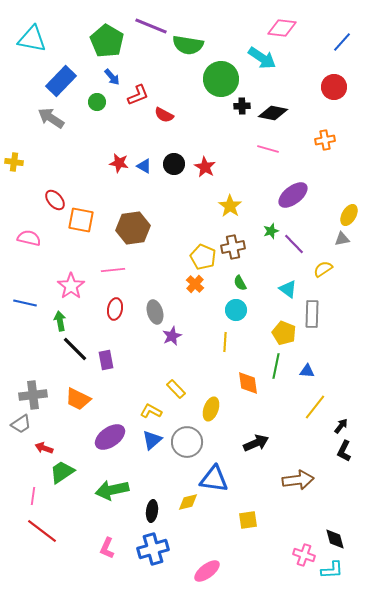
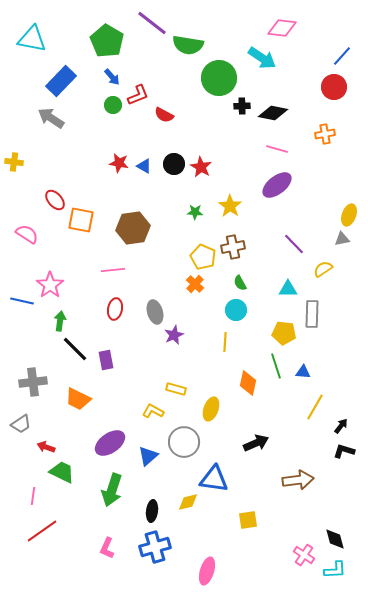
purple line at (151, 26): moved 1 px right, 3 px up; rotated 16 degrees clockwise
blue line at (342, 42): moved 14 px down
green circle at (221, 79): moved 2 px left, 1 px up
green circle at (97, 102): moved 16 px right, 3 px down
orange cross at (325, 140): moved 6 px up
pink line at (268, 149): moved 9 px right
red star at (205, 167): moved 4 px left
purple ellipse at (293, 195): moved 16 px left, 10 px up
yellow ellipse at (349, 215): rotated 10 degrees counterclockwise
green star at (271, 231): moved 76 px left, 19 px up; rotated 21 degrees clockwise
pink semicircle at (29, 238): moved 2 px left, 4 px up; rotated 20 degrees clockwise
pink star at (71, 286): moved 21 px left, 1 px up
cyan triangle at (288, 289): rotated 36 degrees counterclockwise
blue line at (25, 303): moved 3 px left, 2 px up
green arrow at (60, 321): rotated 18 degrees clockwise
yellow pentagon at (284, 333): rotated 15 degrees counterclockwise
purple star at (172, 336): moved 2 px right, 1 px up
green line at (276, 366): rotated 30 degrees counterclockwise
blue triangle at (307, 371): moved 4 px left, 1 px down
orange diamond at (248, 383): rotated 20 degrees clockwise
yellow rectangle at (176, 389): rotated 30 degrees counterclockwise
gray cross at (33, 395): moved 13 px up
yellow line at (315, 407): rotated 8 degrees counterclockwise
yellow L-shape at (151, 411): moved 2 px right
purple ellipse at (110, 437): moved 6 px down
blue triangle at (152, 440): moved 4 px left, 16 px down
gray circle at (187, 442): moved 3 px left
red arrow at (44, 448): moved 2 px right, 1 px up
black L-shape at (344, 451): rotated 80 degrees clockwise
green trapezoid at (62, 472): rotated 60 degrees clockwise
green arrow at (112, 490): rotated 60 degrees counterclockwise
red line at (42, 531): rotated 72 degrees counterclockwise
blue cross at (153, 549): moved 2 px right, 2 px up
pink cross at (304, 555): rotated 15 degrees clockwise
cyan L-shape at (332, 570): moved 3 px right
pink ellipse at (207, 571): rotated 36 degrees counterclockwise
